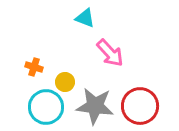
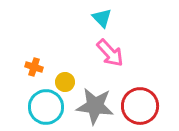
cyan triangle: moved 17 px right; rotated 25 degrees clockwise
